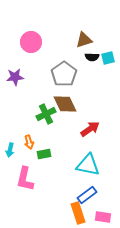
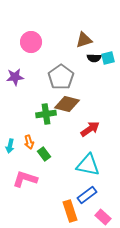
black semicircle: moved 2 px right, 1 px down
gray pentagon: moved 3 px left, 3 px down
brown diamond: moved 2 px right; rotated 50 degrees counterclockwise
green cross: rotated 18 degrees clockwise
cyan arrow: moved 4 px up
green rectangle: rotated 64 degrees clockwise
pink L-shape: rotated 95 degrees clockwise
orange rectangle: moved 8 px left, 2 px up
pink rectangle: rotated 35 degrees clockwise
